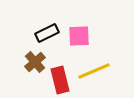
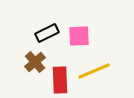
red rectangle: rotated 12 degrees clockwise
